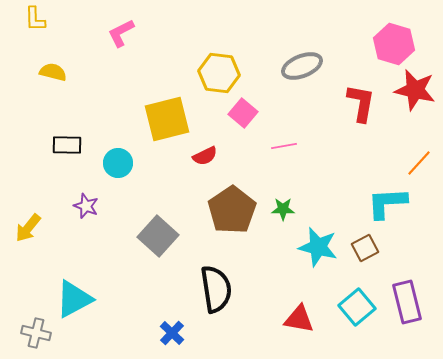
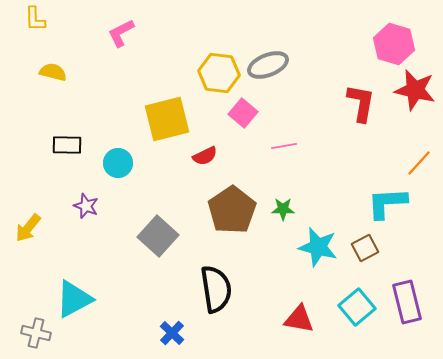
gray ellipse: moved 34 px left, 1 px up
